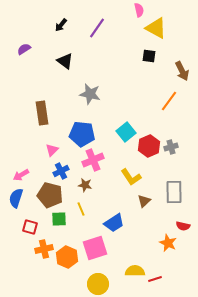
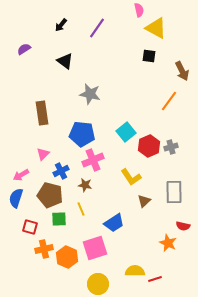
pink triangle: moved 9 px left, 4 px down
